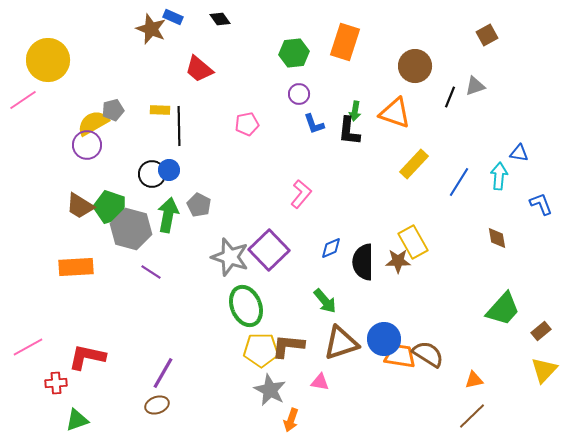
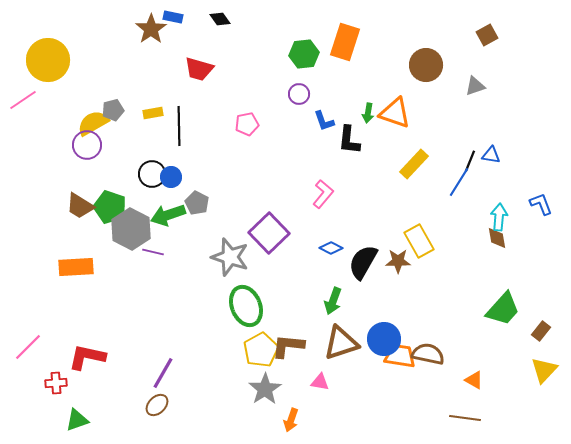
blue rectangle at (173, 17): rotated 12 degrees counterclockwise
brown star at (151, 29): rotated 16 degrees clockwise
green hexagon at (294, 53): moved 10 px right, 1 px down
brown circle at (415, 66): moved 11 px right, 1 px up
red trapezoid at (199, 69): rotated 24 degrees counterclockwise
black line at (450, 97): moved 20 px right, 64 px down
yellow rectangle at (160, 110): moved 7 px left, 3 px down; rotated 12 degrees counterclockwise
green arrow at (355, 111): moved 13 px right, 2 px down
blue L-shape at (314, 124): moved 10 px right, 3 px up
black L-shape at (349, 131): moved 9 px down
blue triangle at (519, 153): moved 28 px left, 2 px down
blue circle at (169, 170): moved 2 px right, 7 px down
cyan arrow at (499, 176): moved 41 px down
pink L-shape at (301, 194): moved 22 px right
gray pentagon at (199, 205): moved 2 px left, 2 px up
green arrow at (168, 215): rotated 120 degrees counterclockwise
gray hexagon at (131, 229): rotated 12 degrees clockwise
yellow rectangle at (413, 242): moved 6 px right, 1 px up
blue diamond at (331, 248): rotated 50 degrees clockwise
purple square at (269, 250): moved 17 px up
black semicircle at (363, 262): rotated 30 degrees clockwise
purple line at (151, 272): moved 2 px right, 20 px up; rotated 20 degrees counterclockwise
green arrow at (325, 301): moved 8 px right; rotated 60 degrees clockwise
brown rectangle at (541, 331): rotated 12 degrees counterclockwise
pink line at (28, 347): rotated 16 degrees counterclockwise
yellow pentagon at (261, 350): rotated 28 degrees counterclockwise
brown semicircle at (428, 354): rotated 20 degrees counterclockwise
orange triangle at (474, 380): rotated 42 degrees clockwise
gray star at (270, 390): moved 5 px left, 1 px up; rotated 12 degrees clockwise
brown ellipse at (157, 405): rotated 25 degrees counterclockwise
brown line at (472, 416): moved 7 px left, 2 px down; rotated 52 degrees clockwise
